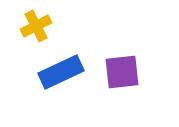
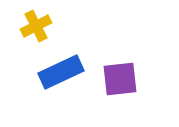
purple square: moved 2 px left, 7 px down
